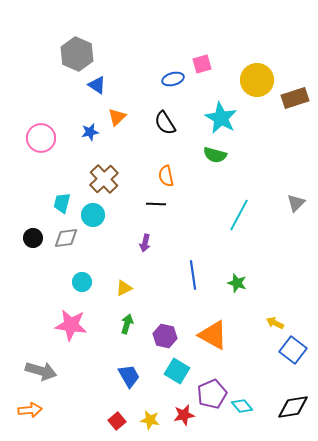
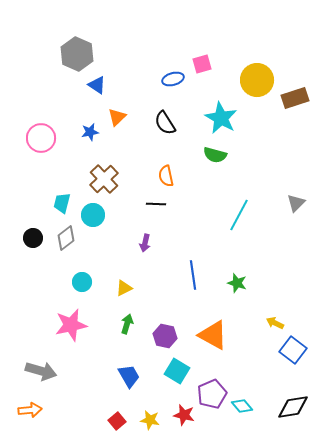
gray diamond at (66, 238): rotated 30 degrees counterclockwise
pink star at (71, 325): rotated 20 degrees counterclockwise
red star at (184, 415): rotated 25 degrees clockwise
